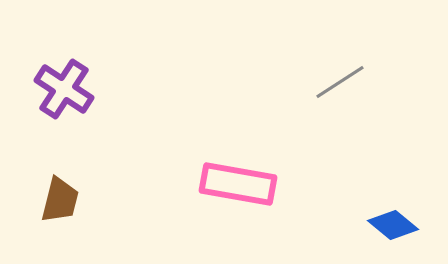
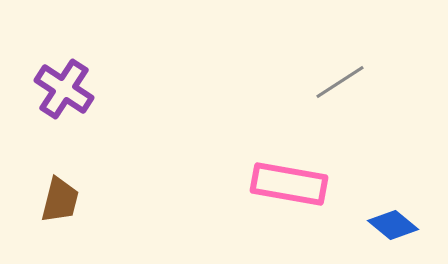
pink rectangle: moved 51 px right
